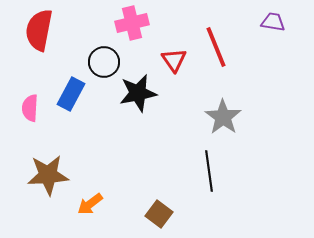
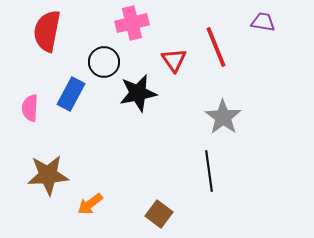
purple trapezoid: moved 10 px left
red semicircle: moved 8 px right, 1 px down
